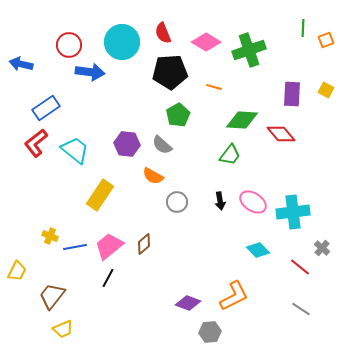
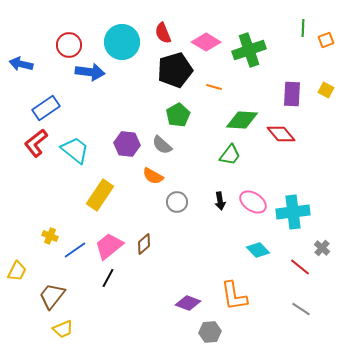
black pentagon at (170, 72): moved 5 px right, 2 px up; rotated 12 degrees counterclockwise
blue line at (75, 247): moved 3 px down; rotated 25 degrees counterclockwise
orange L-shape at (234, 296): rotated 108 degrees clockwise
